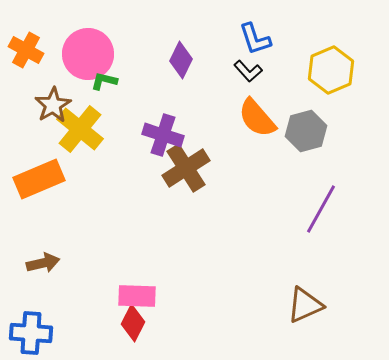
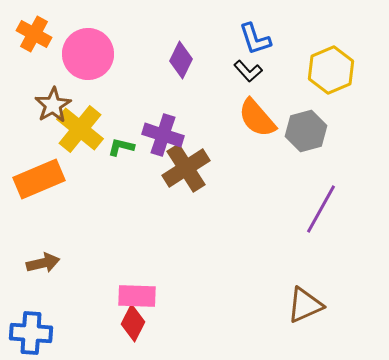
orange cross: moved 8 px right, 16 px up
green L-shape: moved 17 px right, 66 px down
